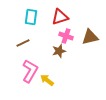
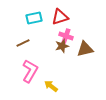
cyan rectangle: moved 3 px right, 1 px down; rotated 70 degrees clockwise
brown triangle: moved 5 px left, 12 px down
brown star: moved 3 px right, 5 px up
yellow arrow: moved 4 px right, 6 px down
